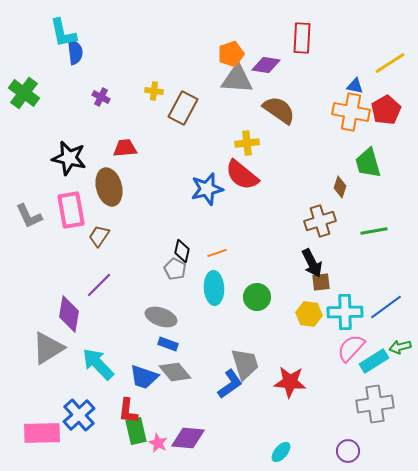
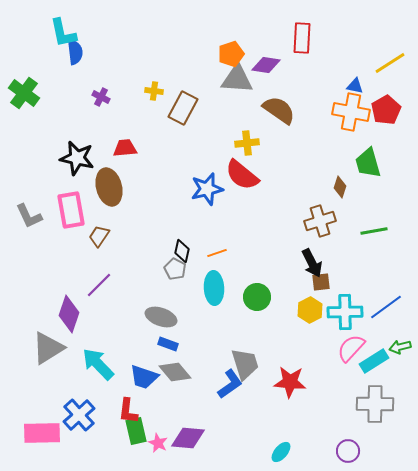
black star at (69, 158): moved 8 px right
purple diamond at (69, 314): rotated 9 degrees clockwise
yellow hexagon at (309, 314): moved 1 px right, 4 px up; rotated 25 degrees clockwise
gray cross at (375, 404): rotated 9 degrees clockwise
